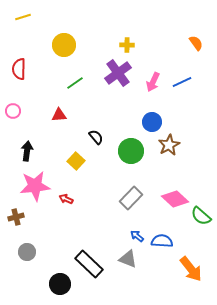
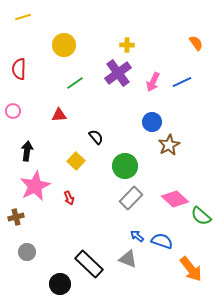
green circle: moved 6 px left, 15 px down
pink star: rotated 20 degrees counterclockwise
red arrow: moved 3 px right, 1 px up; rotated 136 degrees counterclockwise
blue semicircle: rotated 15 degrees clockwise
